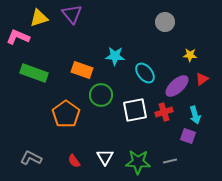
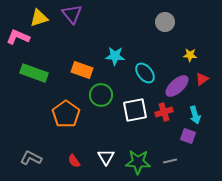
white triangle: moved 1 px right
